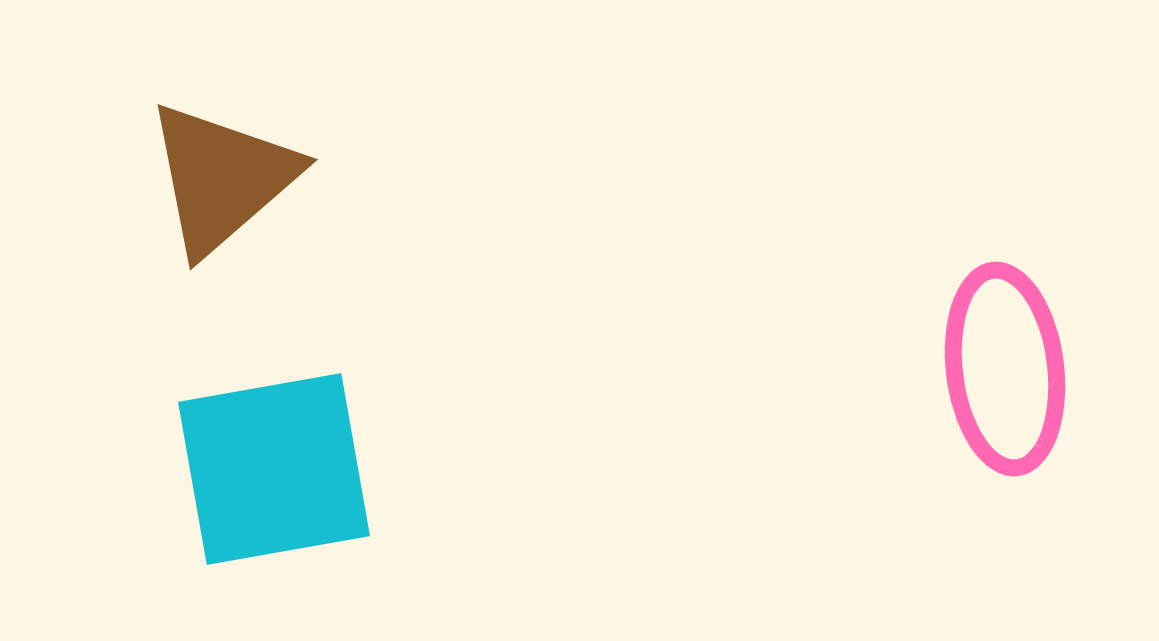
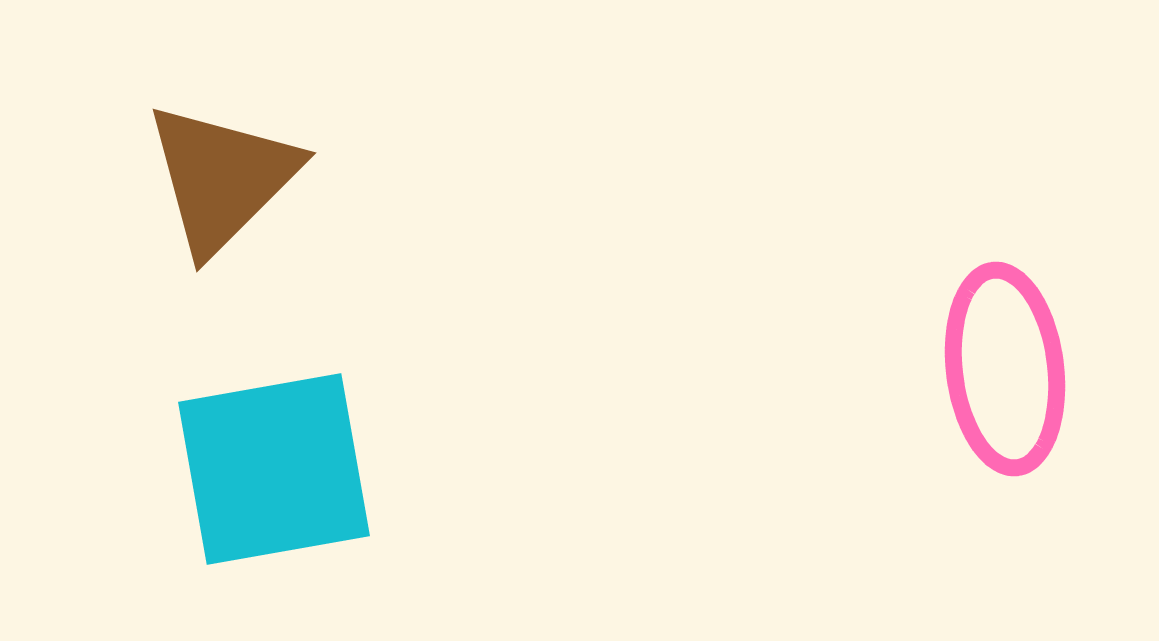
brown triangle: rotated 4 degrees counterclockwise
